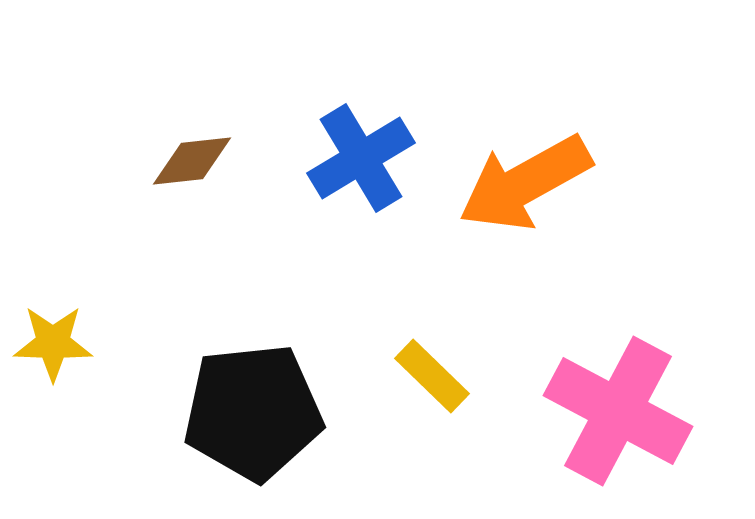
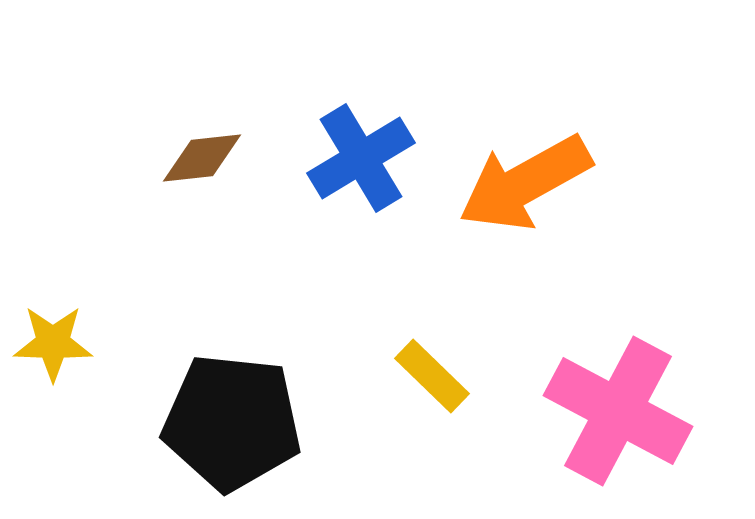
brown diamond: moved 10 px right, 3 px up
black pentagon: moved 21 px left, 10 px down; rotated 12 degrees clockwise
